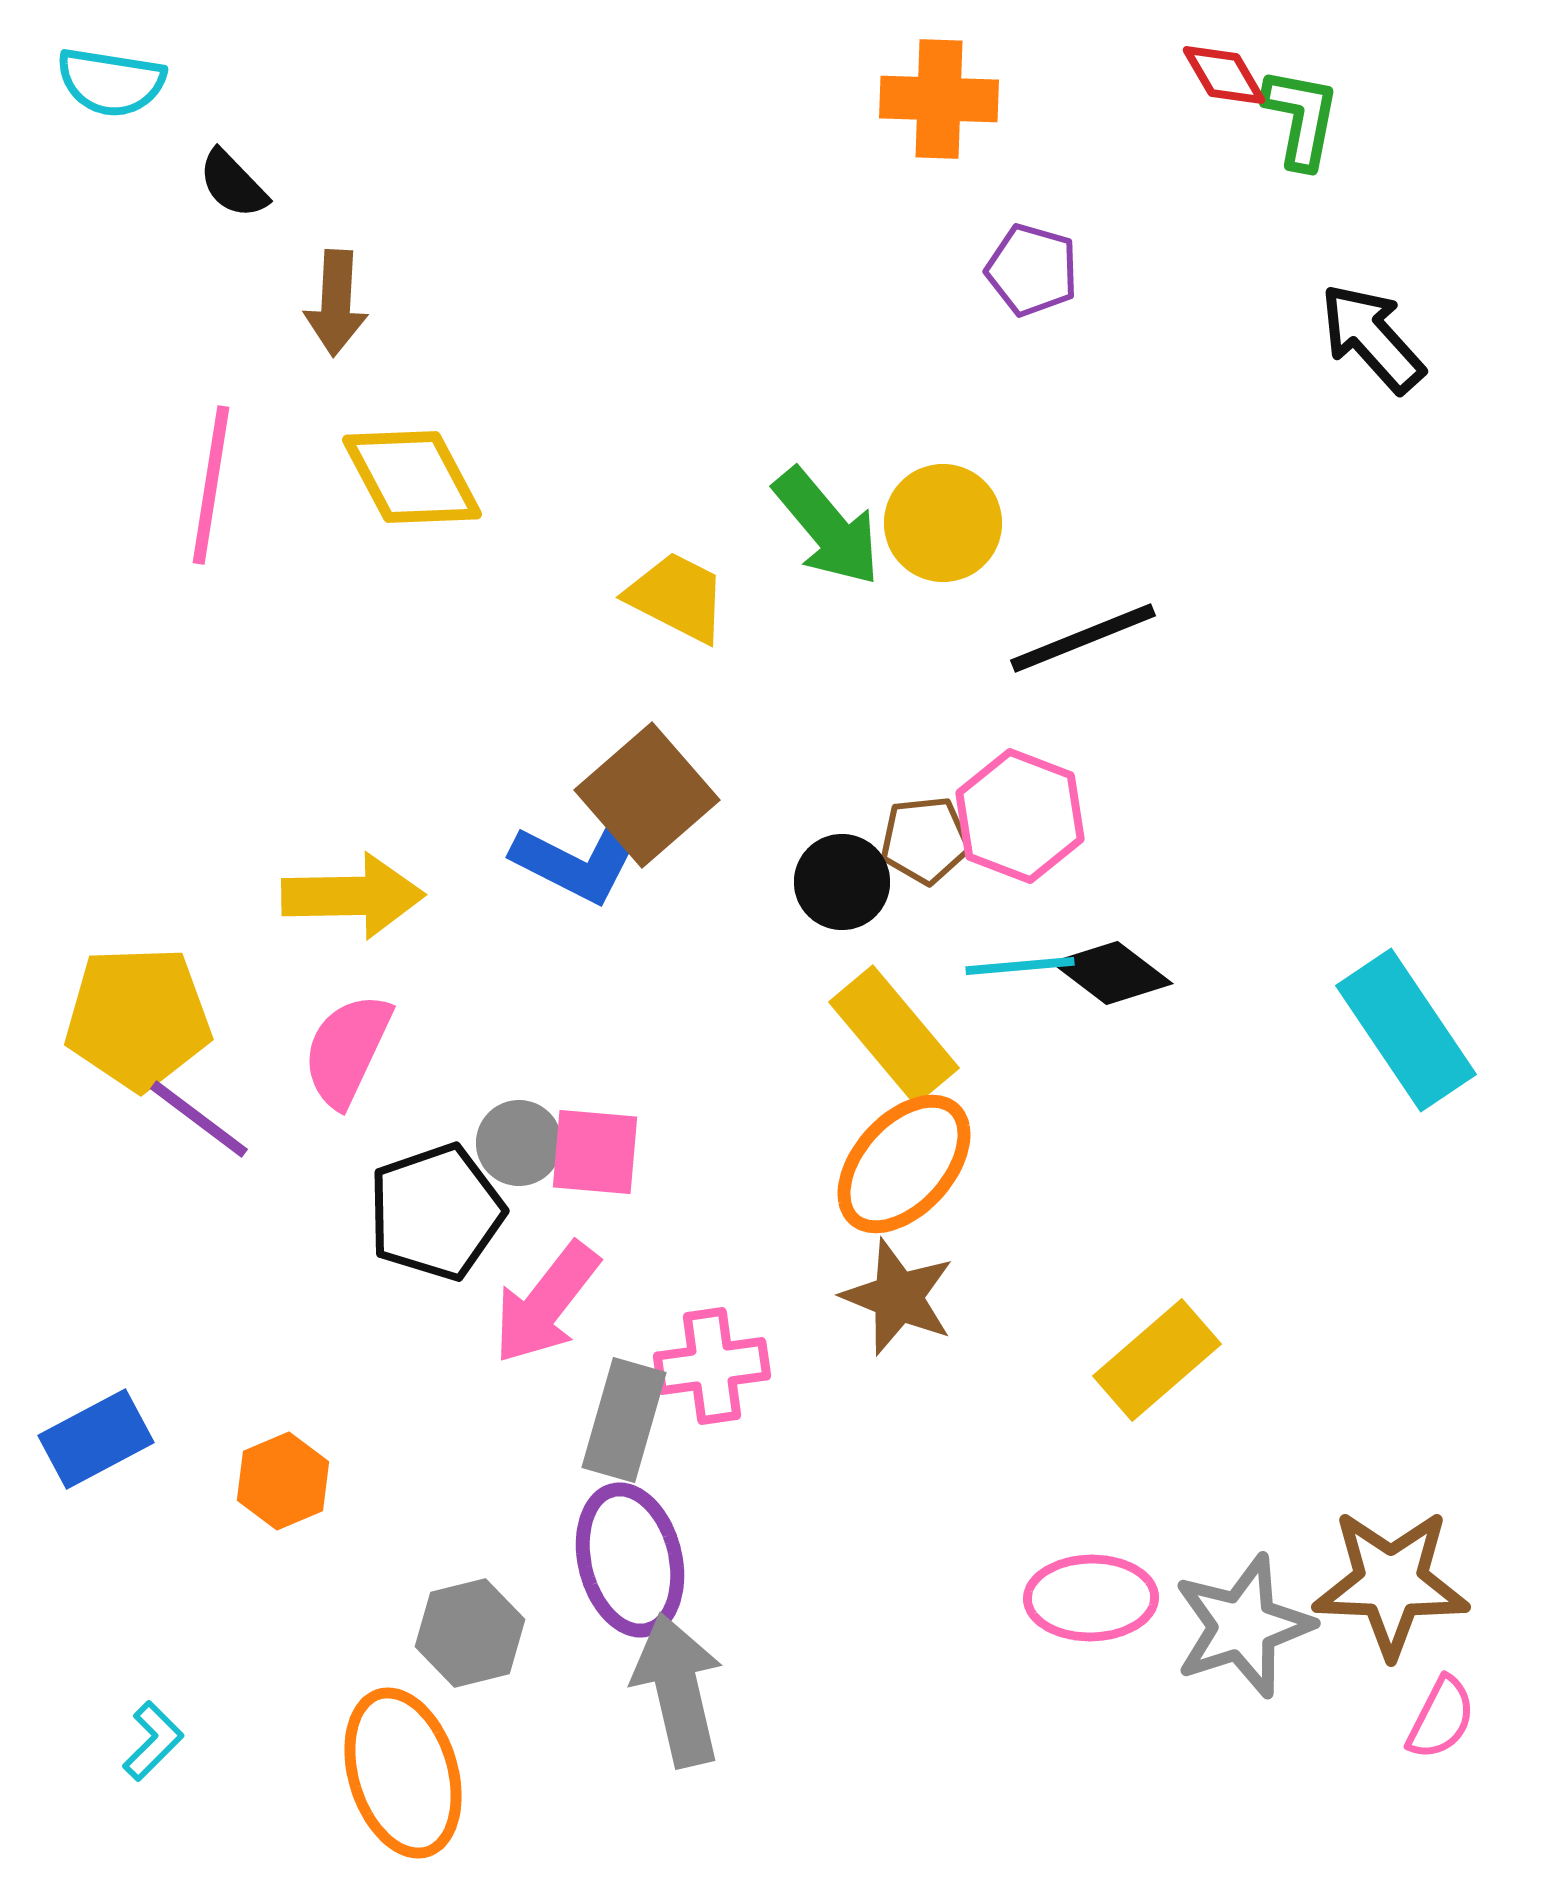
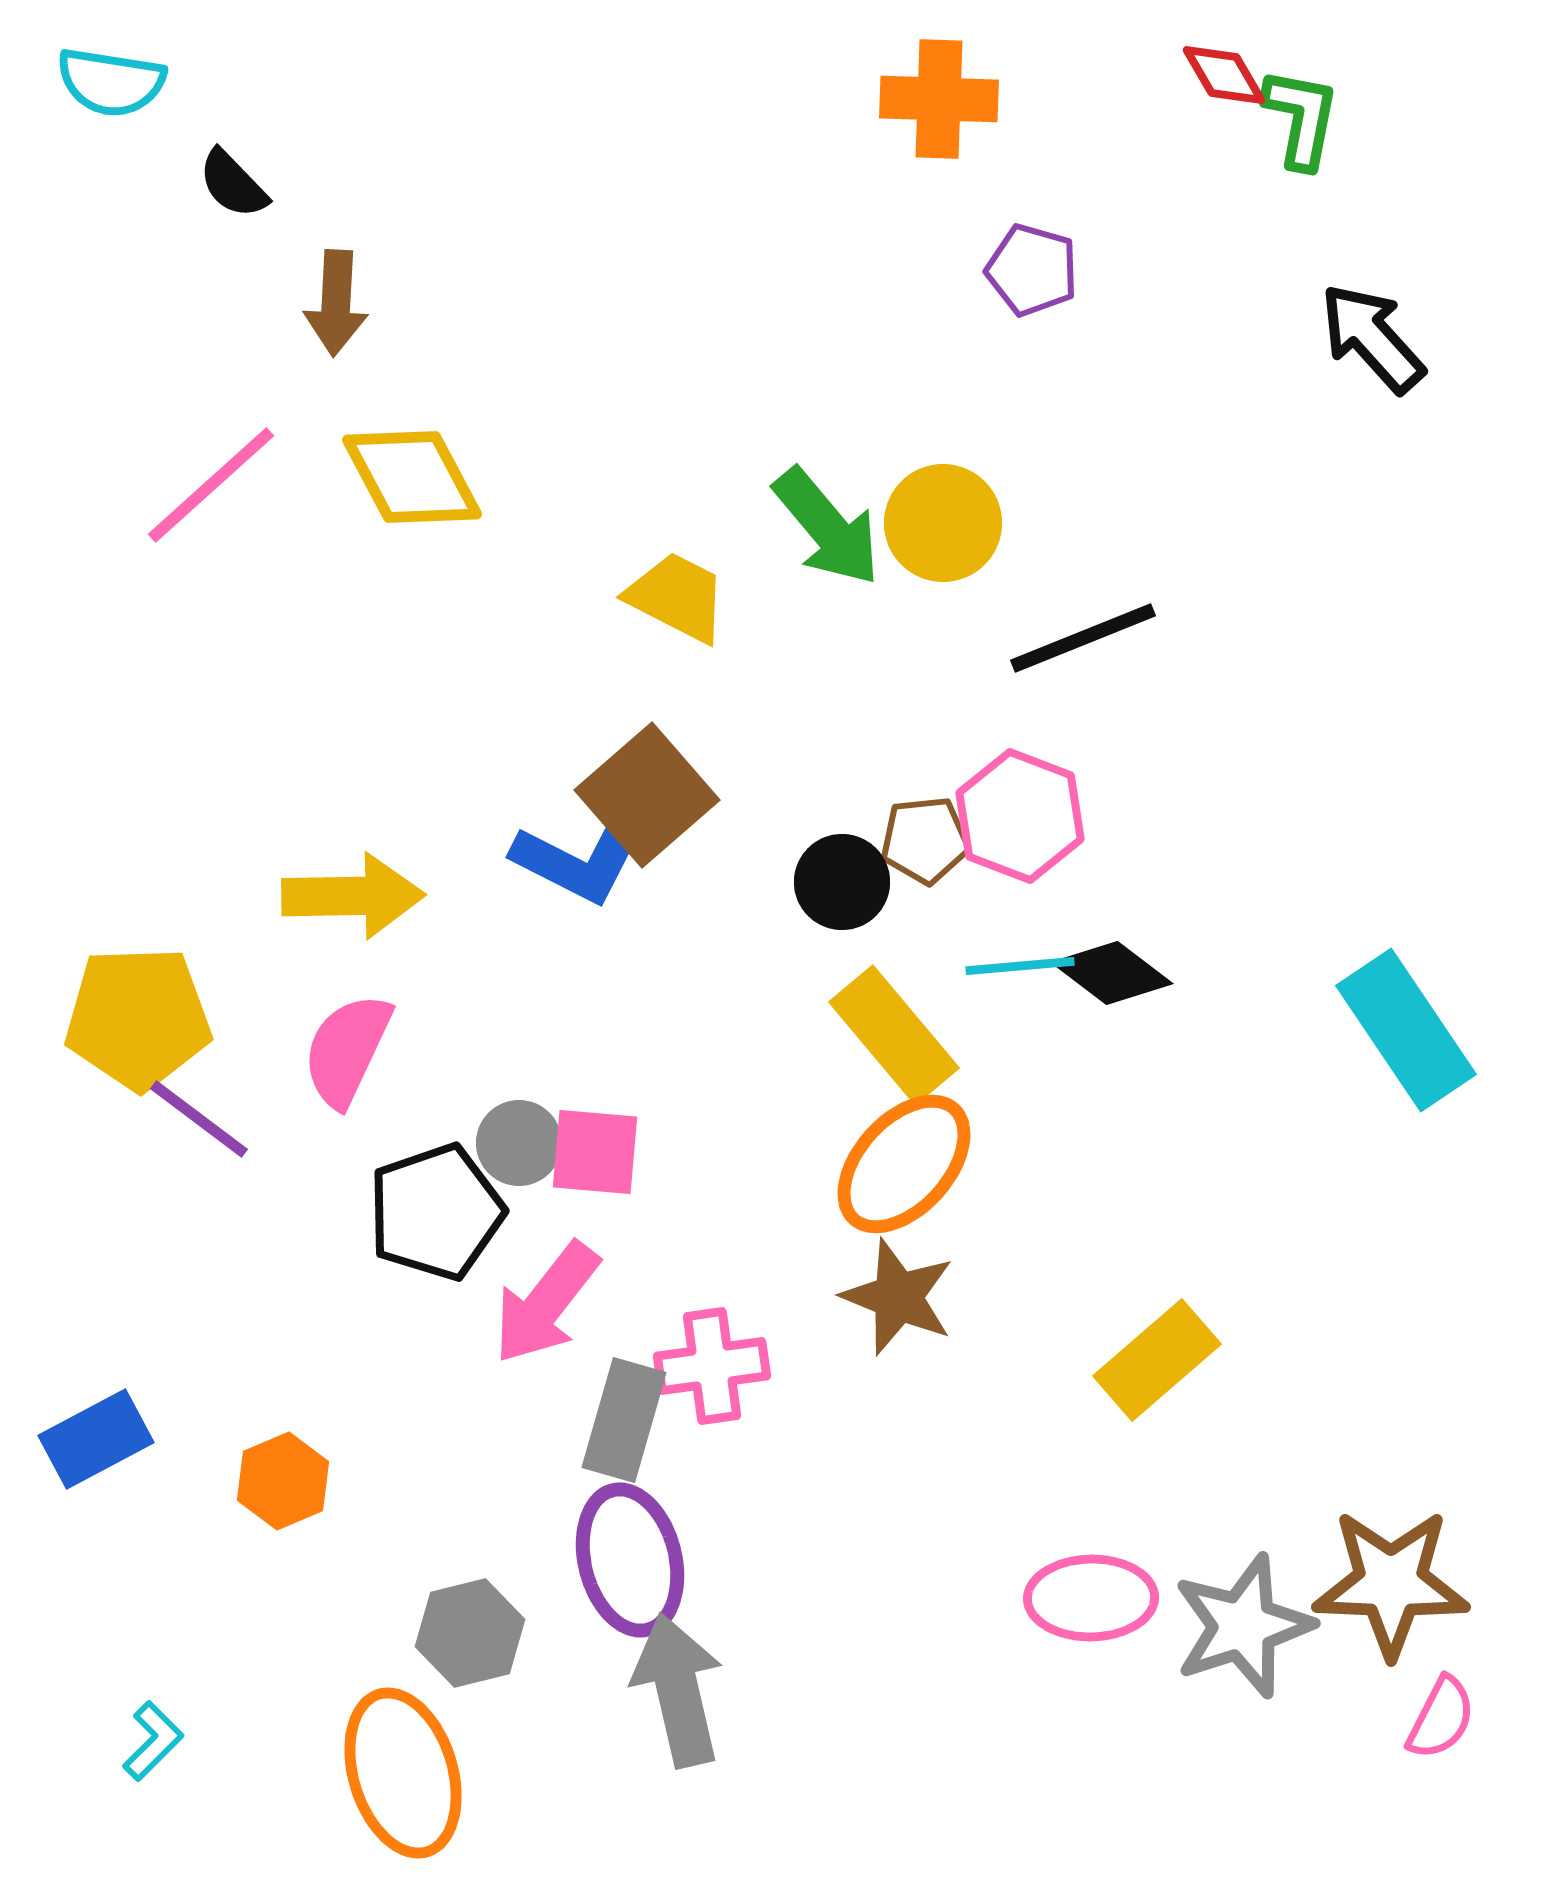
pink line at (211, 485): rotated 39 degrees clockwise
